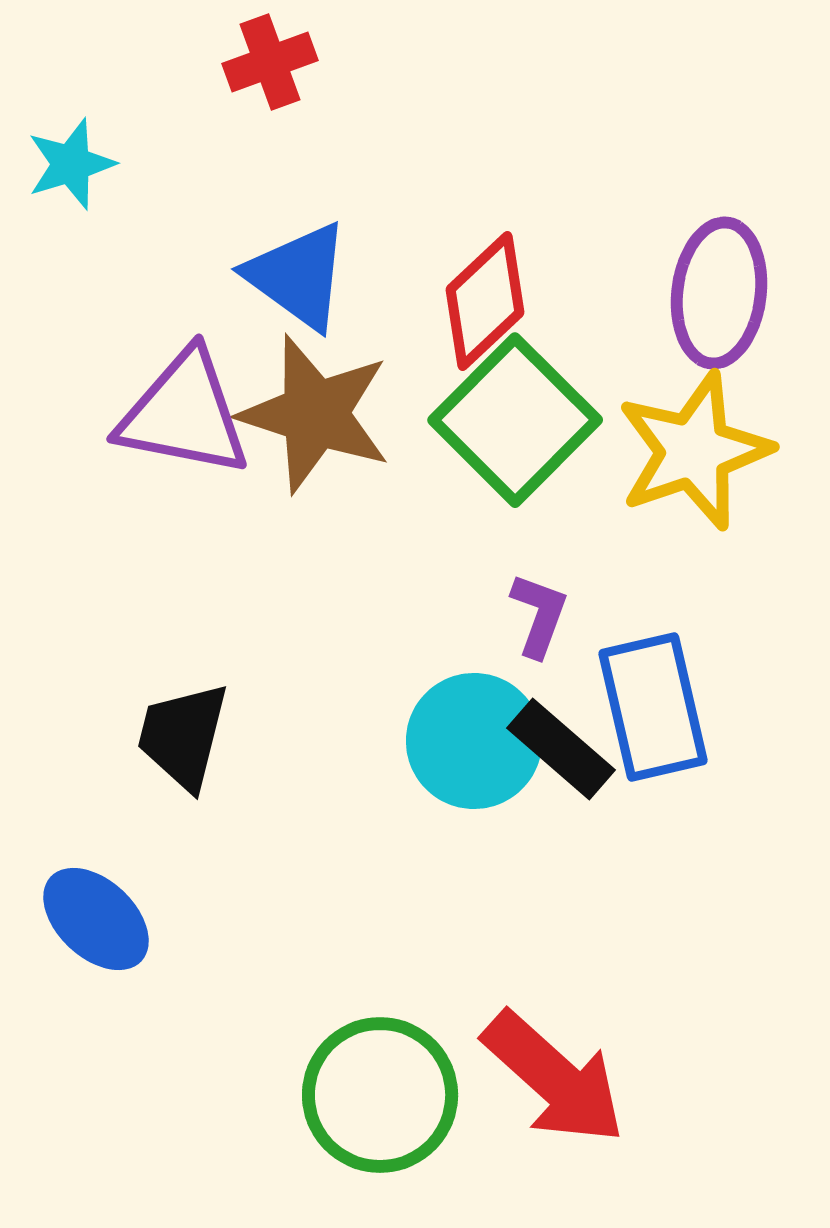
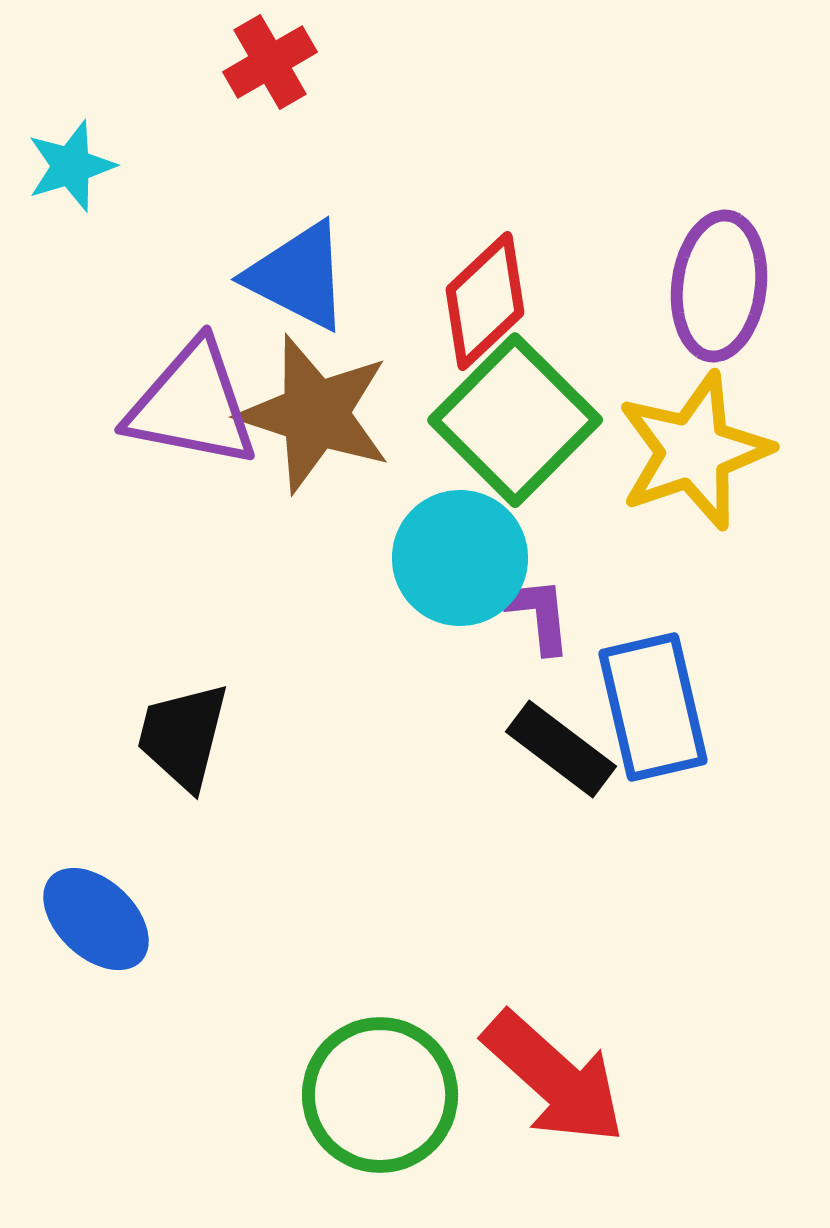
red cross: rotated 10 degrees counterclockwise
cyan star: moved 2 px down
blue triangle: rotated 9 degrees counterclockwise
purple ellipse: moved 7 px up
purple triangle: moved 8 px right, 9 px up
purple L-shape: rotated 26 degrees counterclockwise
cyan circle: moved 14 px left, 183 px up
black rectangle: rotated 4 degrees counterclockwise
